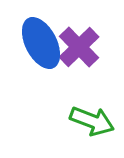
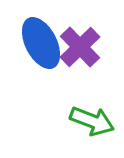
purple cross: moved 1 px right
